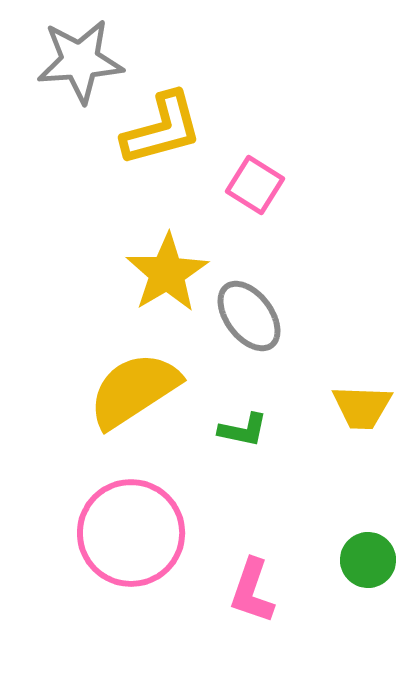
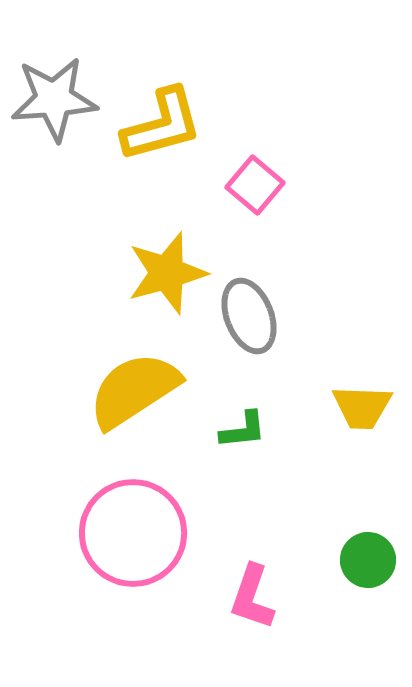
gray star: moved 26 px left, 38 px down
yellow L-shape: moved 4 px up
pink square: rotated 8 degrees clockwise
yellow star: rotated 16 degrees clockwise
gray ellipse: rotated 16 degrees clockwise
green L-shape: rotated 18 degrees counterclockwise
pink circle: moved 2 px right
pink L-shape: moved 6 px down
